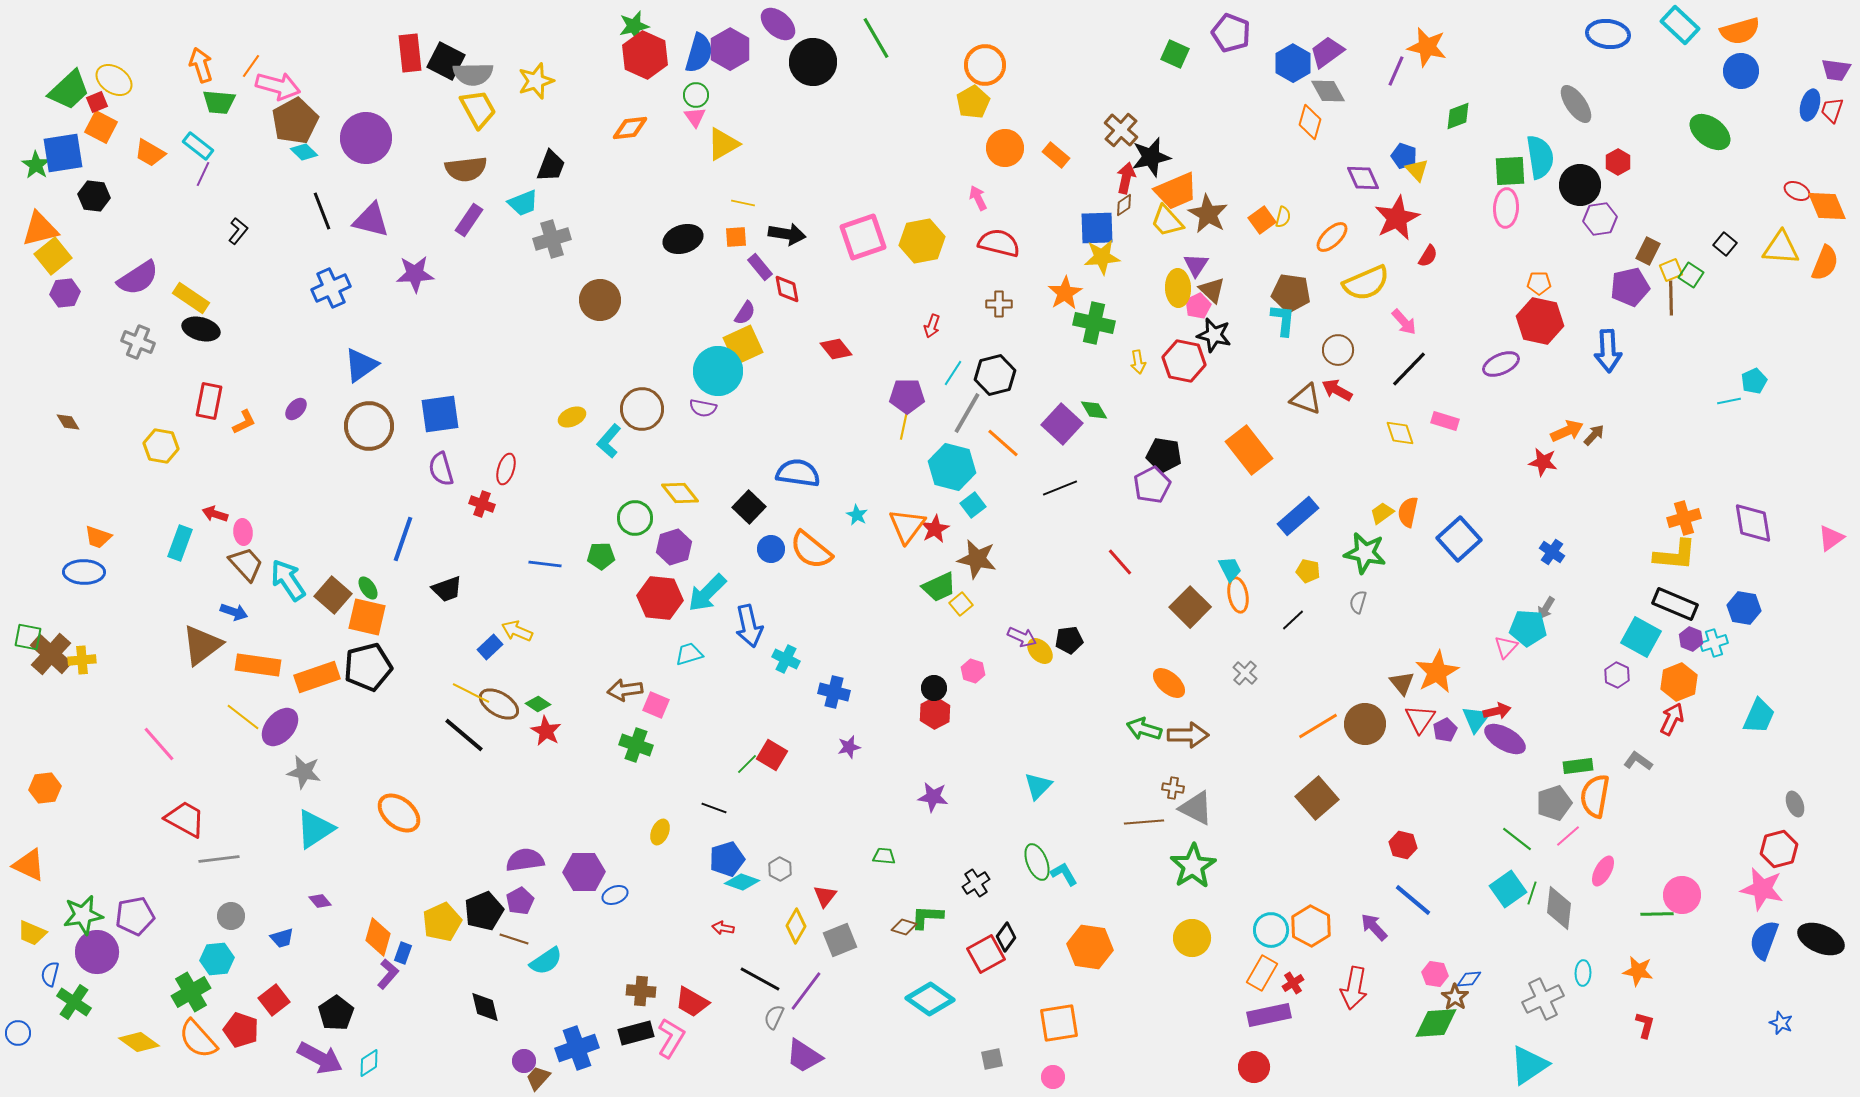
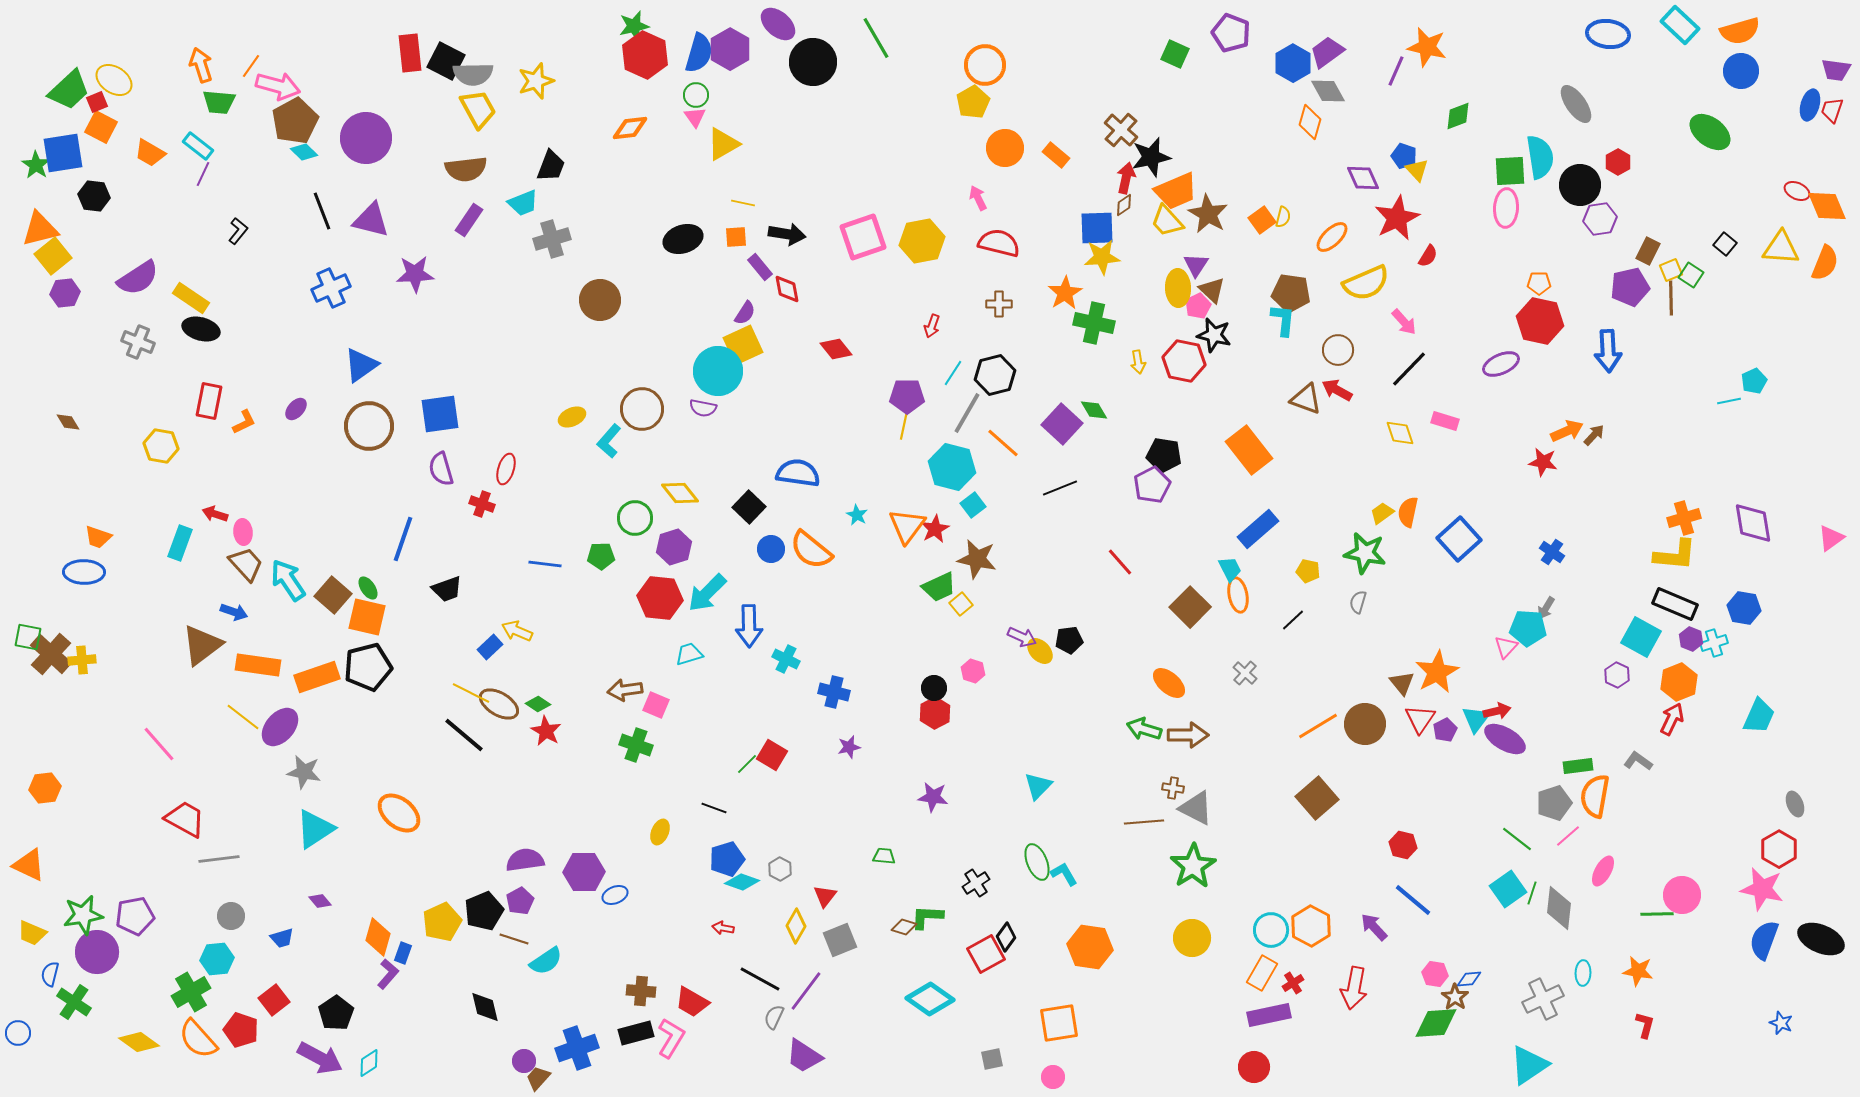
blue rectangle at (1298, 516): moved 40 px left, 13 px down
blue arrow at (749, 626): rotated 12 degrees clockwise
red hexagon at (1779, 849): rotated 15 degrees counterclockwise
